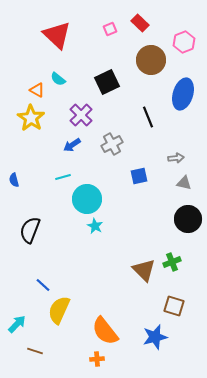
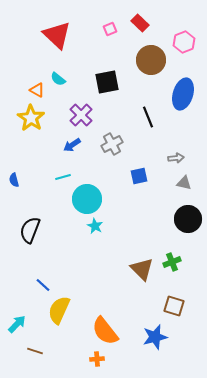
black square: rotated 15 degrees clockwise
brown triangle: moved 2 px left, 1 px up
